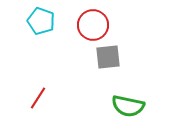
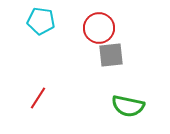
cyan pentagon: rotated 12 degrees counterclockwise
red circle: moved 6 px right, 3 px down
gray square: moved 3 px right, 2 px up
